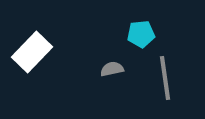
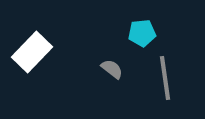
cyan pentagon: moved 1 px right, 1 px up
gray semicircle: rotated 50 degrees clockwise
